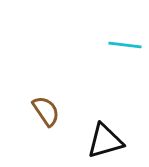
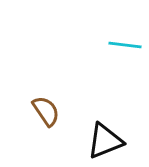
black triangle: rotated 6 degrees counterclockwise
